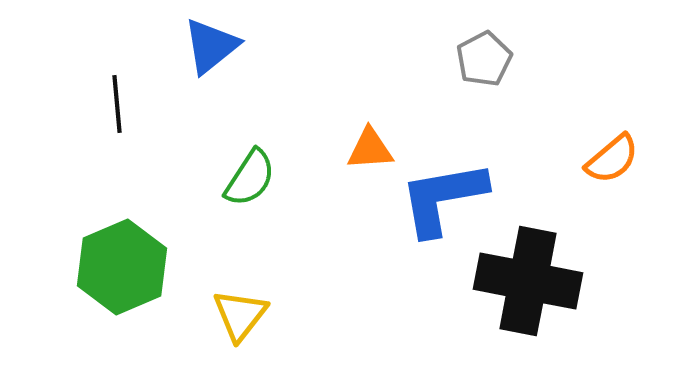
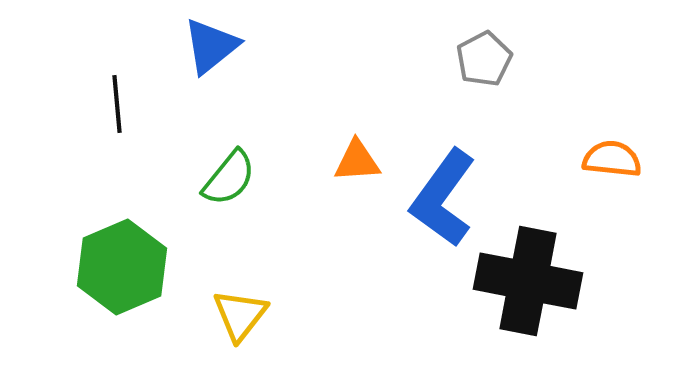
orange triangle: moved 13 px left, 12 px down
orange semicircle: rotated 134 degrees counterclockwise
green semicircle: moved 21 px left; rotated 6 degrees clockwise
blue L-shape: rotated 44 degrees counterclockwise
